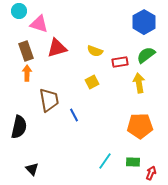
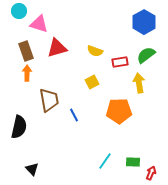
orange pentagon: moved 21 px left, 15 px up
